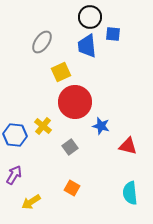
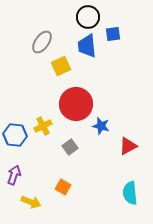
black circle: moved 2 px left
blue square: rotated 14 degrees counterclockwise
yellow square: moved 6 px up
red circle: moved 1 px right, 2 px down
yellow cross: rotated 24 degrees clockwise
red triangle: rotated 42 degrees counterclockwise
purple arrow: rotated 12 degrees counterclockwise
orange square: moved 9 px left, 1 px up
yellow arrow: rotated 126 degrees counterclockwise
